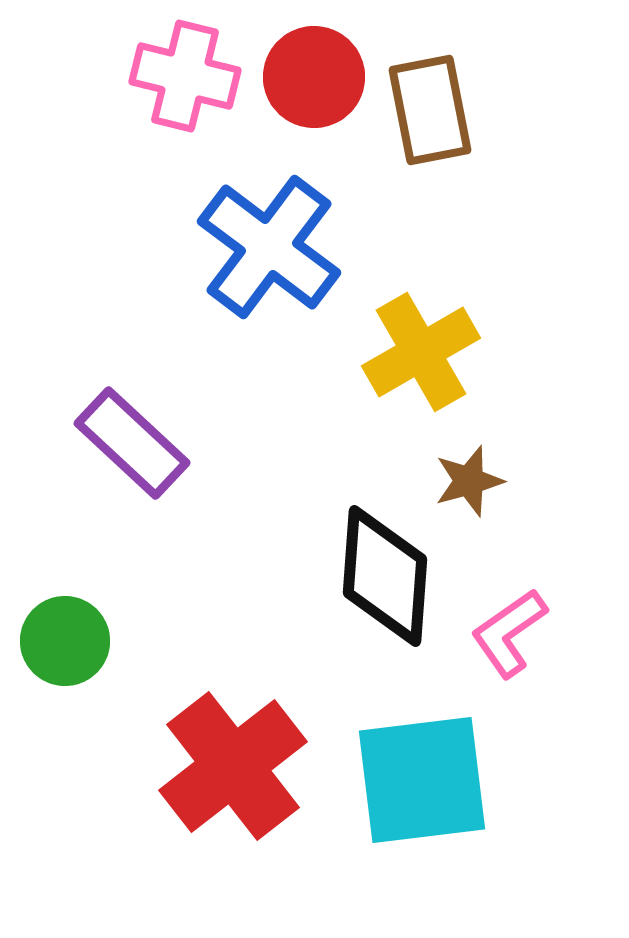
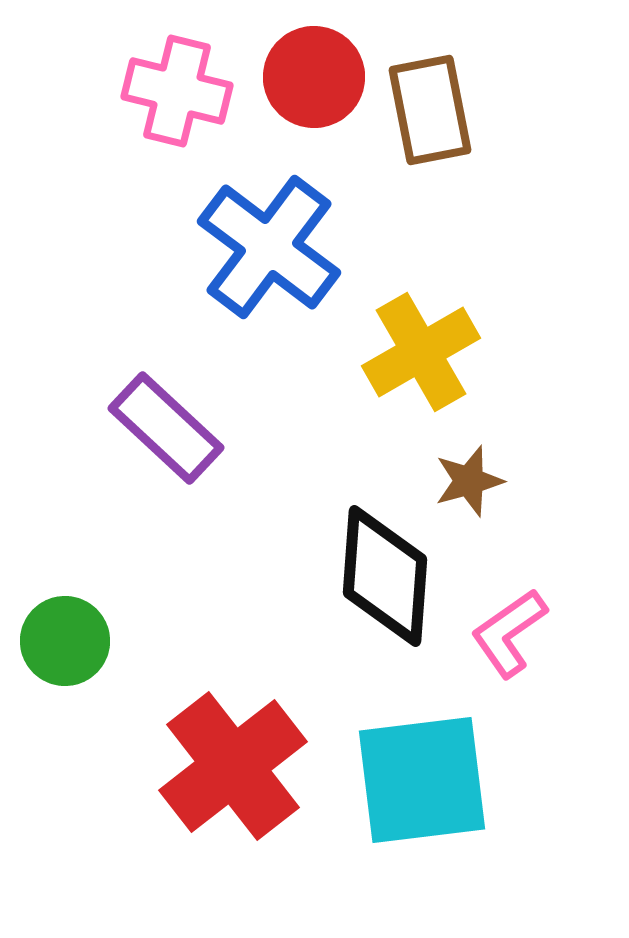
pink cross: moved 8 px left, 15 px down
purple rectangle: moved 34 px right, 15 px up
